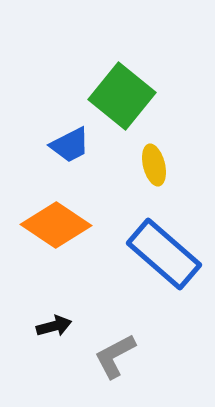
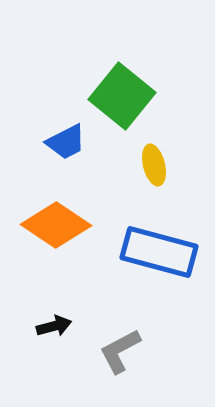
blue trapezoid: moved 4 px left, 3 px up
blue rectangle: moved 5 px left, 2 px up; rotated 26 degrees counterclockwise
gray L-shape: moved 5 px right, 5 px up
